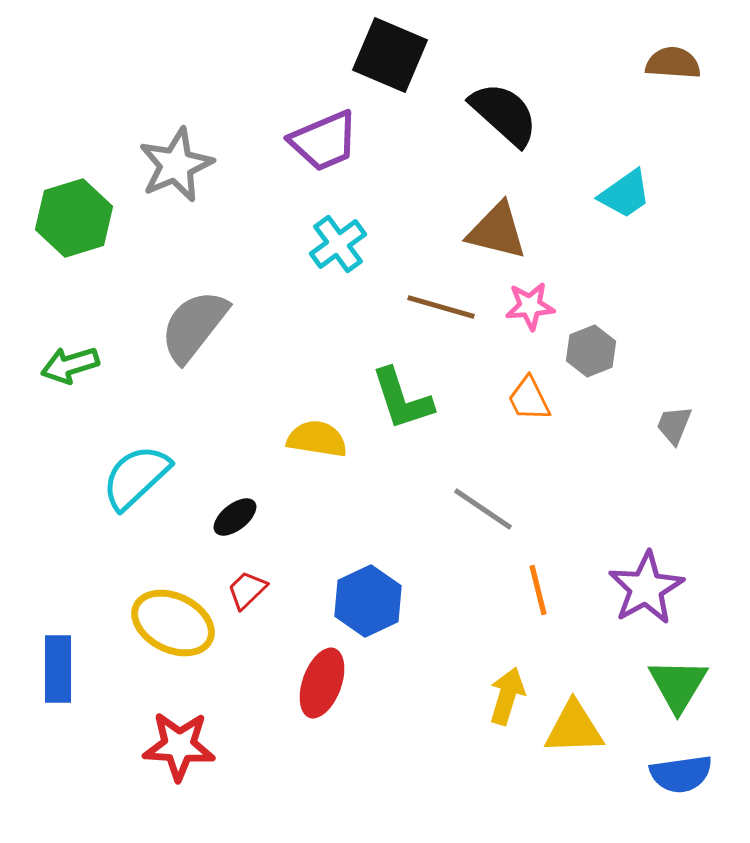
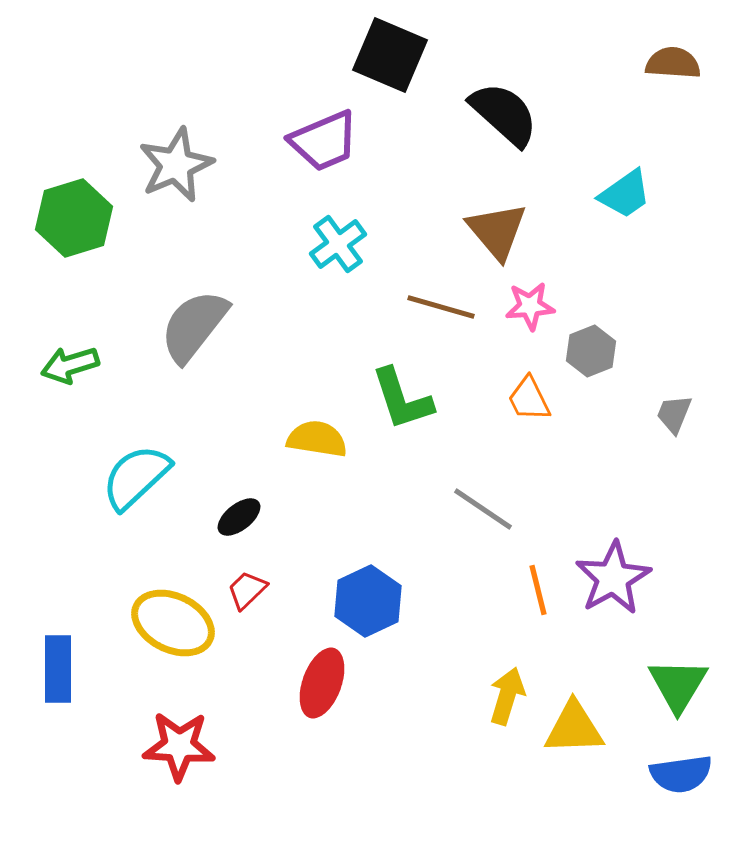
brown triangle: rotated 36 degrees clockwise
gray trapezoid: moved 11 px up
black ellipse: moved 4 px right
purple star: moved 33 px left, 10 px up
